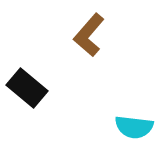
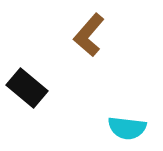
cyan semicircle: moved 7 px left, 1 px down
